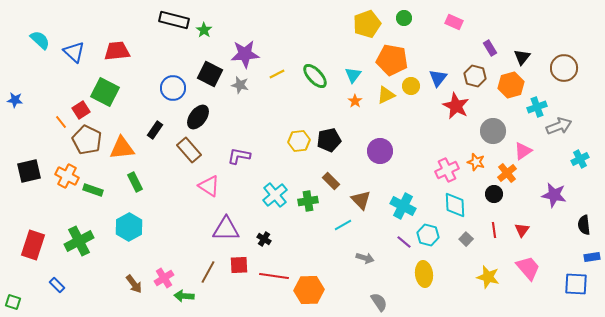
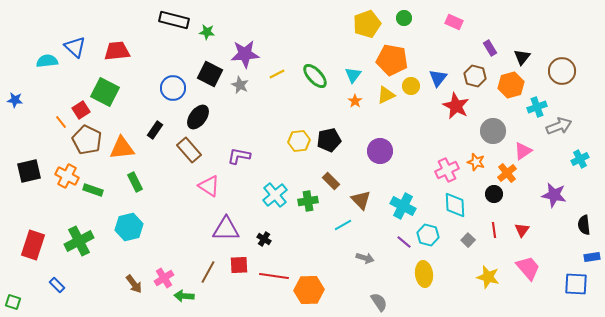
green star at (204, 30): moved 3 px right, 2 px down; rotated 28 degrees counterclockwise
cyan semicircle at (40, 40): moved 7 px right, 21 px down; rotated 50 degrees counterclockwise
blue triangle at (74, 52): moved 1 px right, 5 px up
brown circle at (564, 68): moved 2 px left, 3 px down
gray star at (240, 85): rotated 12 degrees clockwise
cyan hexagon at (129, 227): rotated 16 degrees clockwise
gray square at (466, 239): moved 2 px right, 1 px down
